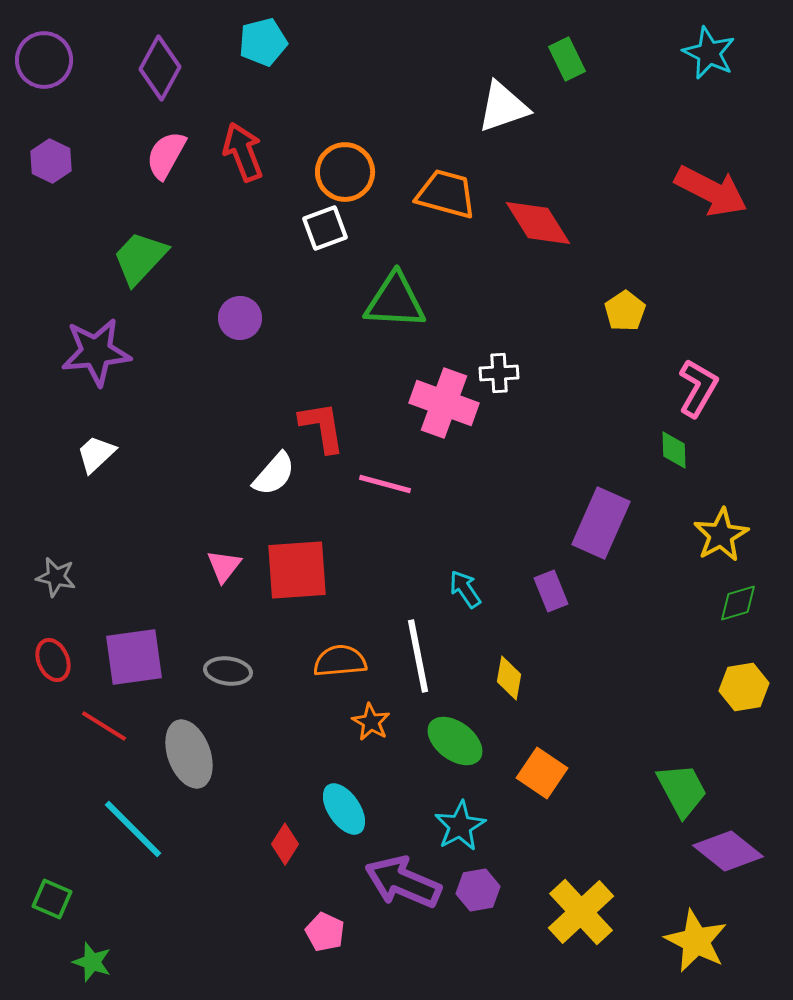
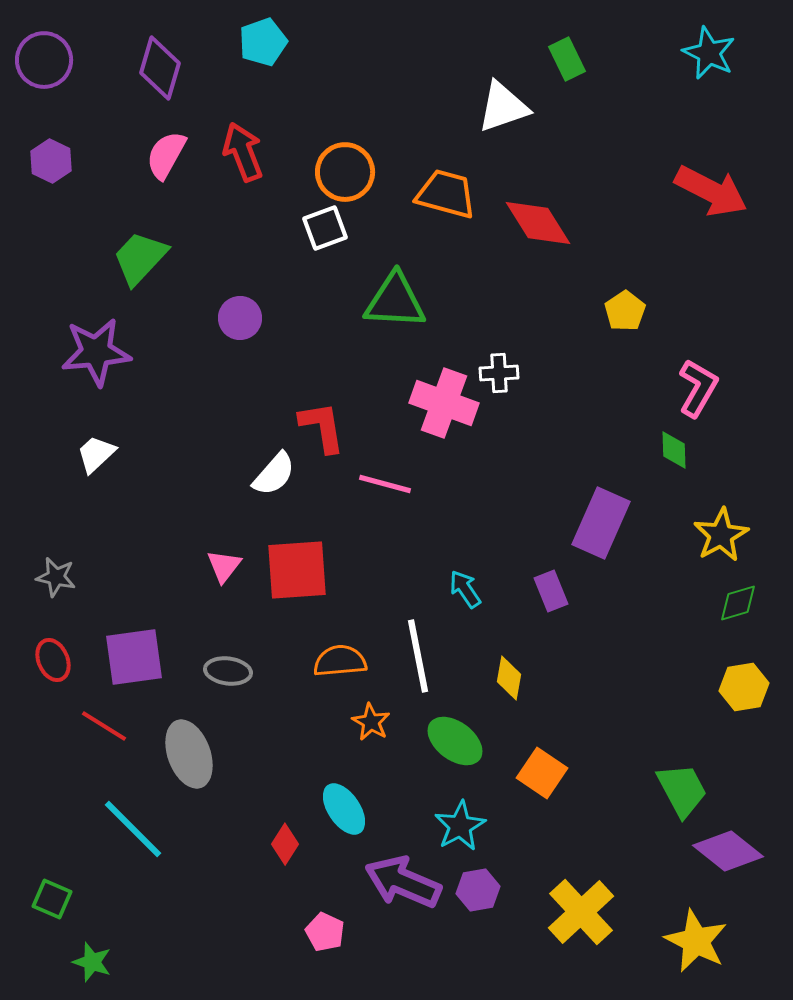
cyan pentagon at (263, 42): rotated 6 degrees counterclockwise
purple diamond at (160, 68): rotated 12 degrees counterclockwise
